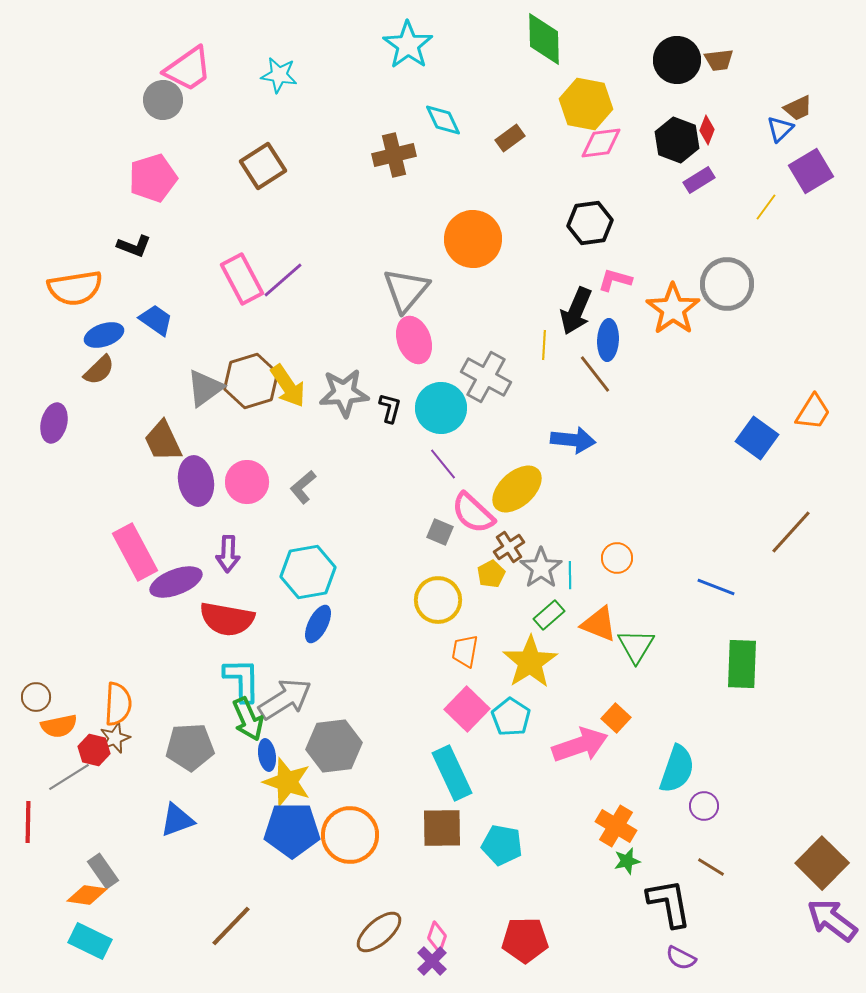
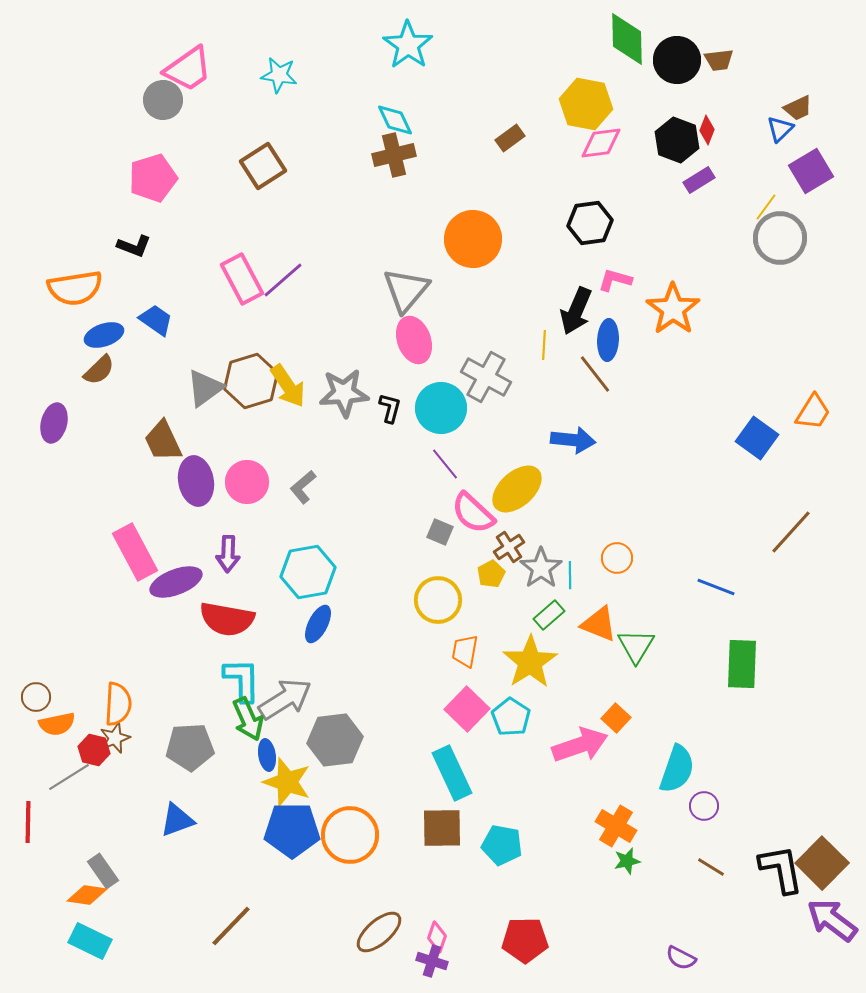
green diamond at (544, 39): moved 83 px right
cyan diamond at (443, 120): moved 48 px left
gray circle at (727, 284): moved 53 px right, 46 px up
purple line at (443, 464): moved 2 px right
orange semicircle at (59, 726): moved 2 px left, 2 px up
gray hexagon at (334, 746): moved 1 px right, 6 px up
black L-shape at (669, 903): moved 112 px right, 34 px up
purple cross at (432, 961): rotated 28 degrees counterclockwise
